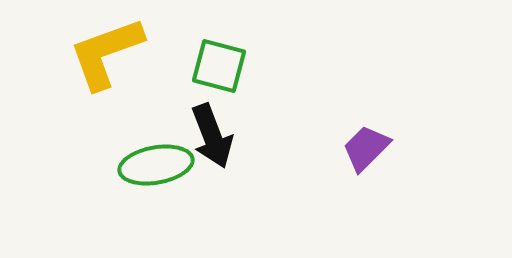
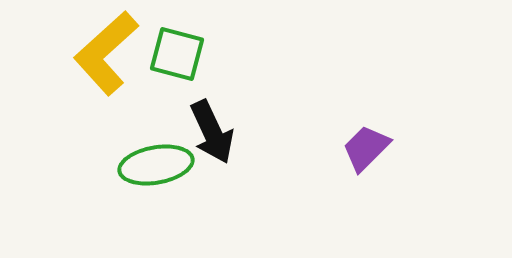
yellow L-shape: rotated 22 degrees counterclockwise
green square: moved 42 px left, 12 px up
black arrow: moved 4 px up; rotated 4 degrees counterclockwise
